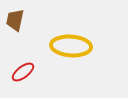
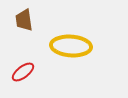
brown trapezoid: moved 9 px right; rotated 20 degrees counterclockwise
